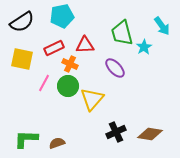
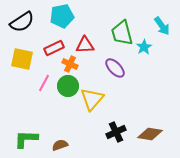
brown semicircle: moved 3 px right, 2 px down
